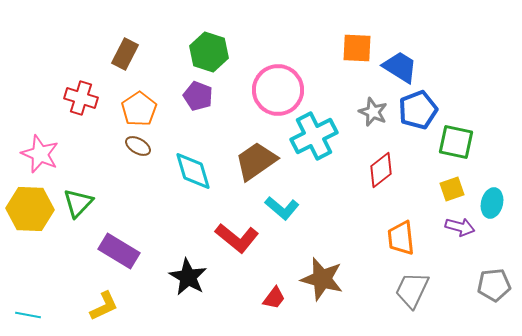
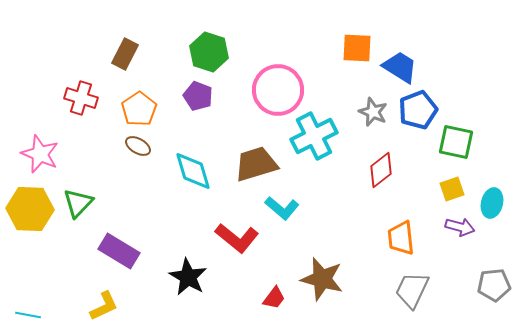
brown trapezoid: moved 3 px down; rotated 18 degrees clockwise
